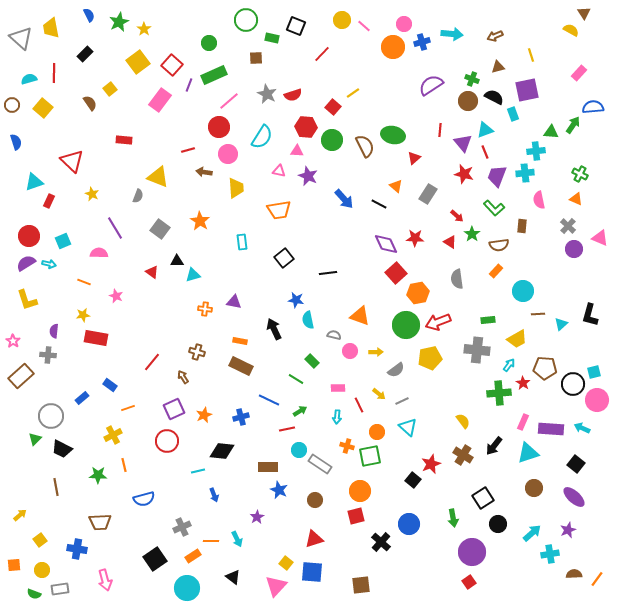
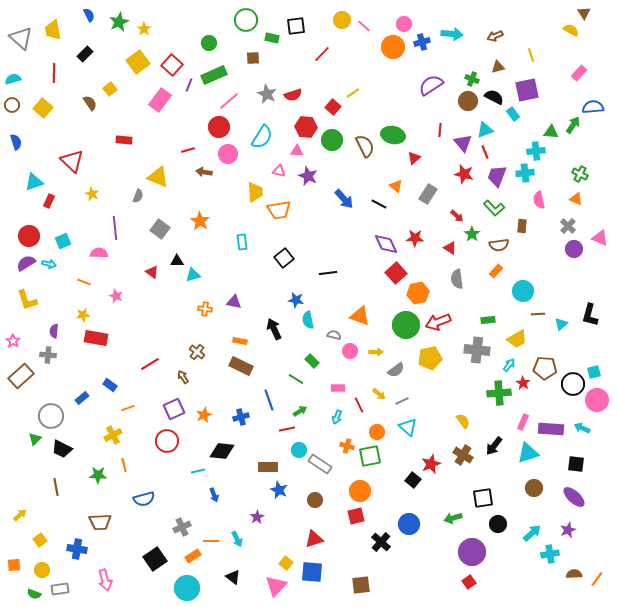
black square at (296, 26): rotated 30 degrees counterclockwise
yellow trapezoid at (51, 28): moved 2 px right, 2 px down
brown square at (256, 58): moved 3 px left
cyan semicircle at (29, 79): moved 16 px left
cyan rectangle at (513, 114): rotated 16 degrees counterclockwise
yellow trapezoid at (236, 188): moved 19 px right, 4 px down
purple line at (115, 228): rotated 25 degrees clockwise
red triangle at (450, 242): moved 6 px down
brown cross at (197, 352): rotated 21 degrees clockwise
red line at (152, 362): moved 2 px left, 2 px down; rotated 18 degrees clockwise
blue line at (269, 400): rotated 45 degrees clockwise
cyan arrow at (337, 417): rotated 16 degrees clockwise
black square at (576, 464): rotated 30 degrees counterclockwise
black square at (483, 498): rotated 25 degrees clockwise
green arrow at (453, 518): rotated 84 degrees clockwise
